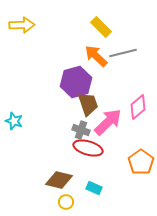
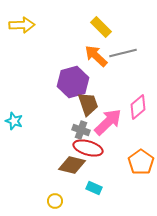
purple hexagon: moved 3 px left
brown diamond: moved 13 px right, 15 px up
yellow circle: moved 11 px left, 1 px up
